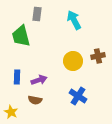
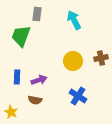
green trapezoid: rotated 35 degrees clockwise
brown cross: moved 3 px right, 2 px down
